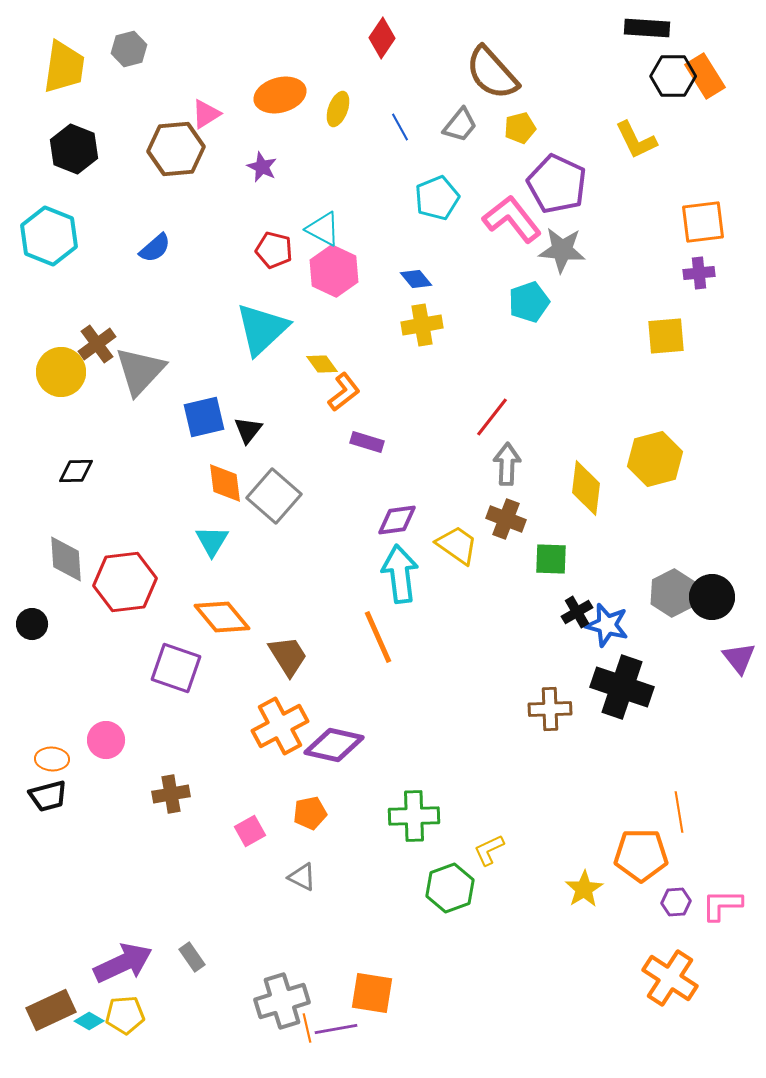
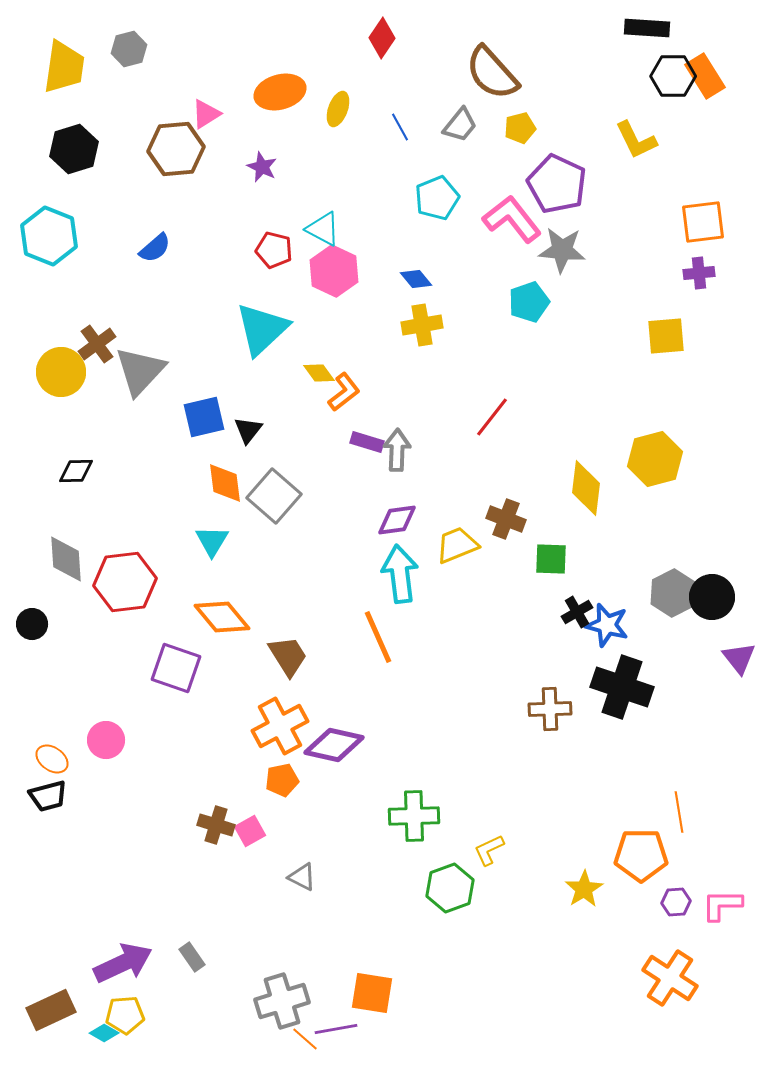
orange ellipse at (280, 95): moved 3 px up
black hexagon at (74, 149): rotated 21 degrees clockwise
yellow diamond at (322, 364): moved 3 px left, 9 px down
gray arrow at (507, 464): moved 110 px left, 14 px up
yellow trapezoid at (457, 545): rotated 57 degrees counterclockwise
orange ellipse at (52, 759): rotated 32 degrees clockwise
brown cross at (171, 794): moved 45 px right, 31 px down; rotated 27 degrees clockwise
orange pentagon at (310, 813): moved 28 px left, 33 px up
cyan diamond at (89, 1021): moved 15 px right, 12 px down
orange line at (307, 1028): moved 2 px left, 11 px down; rotated 36 degrees counterclockwise
